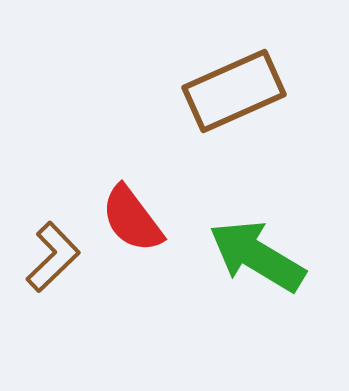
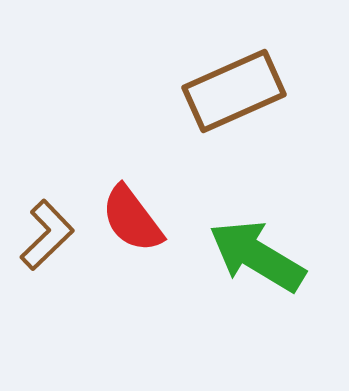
brown L-shape: moved 6 px left, 22 px up
